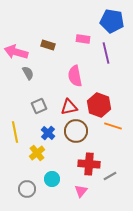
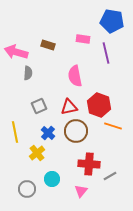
gray semicircle: rotated 32 degrees clockwise
